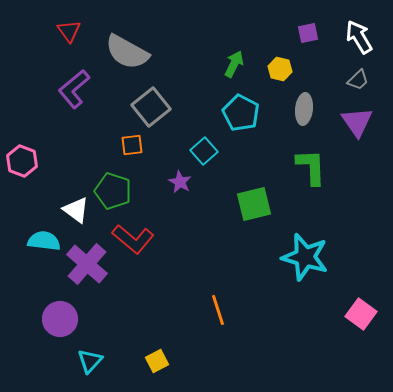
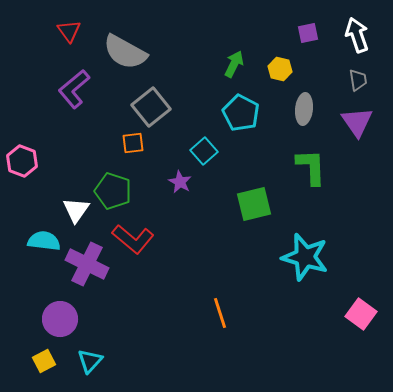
white arrow: moved 2 px left, 2 px up; rotated 12 degrees clockwise
gray semicircle: moved 2 px left
gray trapezoid: rotated 55 degrees counterclockwise
orange square: moved 1 px right, 2 px up
white triangle: rotated 28 degrees clockwise
purple cross: rotated 15 degrees counterclockwise
orange line: moved 2 px right, 3 px down
yellow square: moved 113 px left
